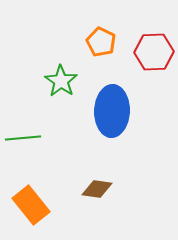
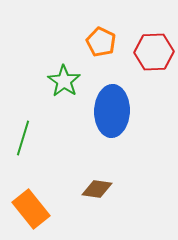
green star: moved 3 px right
green line: rotated 68 degrees counterclockwise
orange rectangle: moved 4 px down
